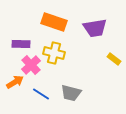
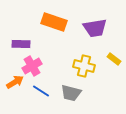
yellow cross: moved 30 px right, 13 px down
pink cross: moved 1 px right, 1 px down; rotated 12 degrees clockwise
blue line: moved 3 px up
